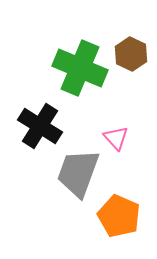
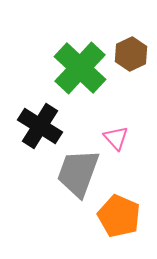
brown hexagon: rotated 8 degrees clockwise
green cross: rotated 20 degrees clockwise
